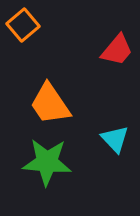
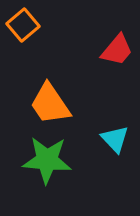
green star: moved 2 px up
